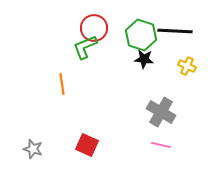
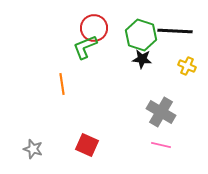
black star: moved 2 px left
